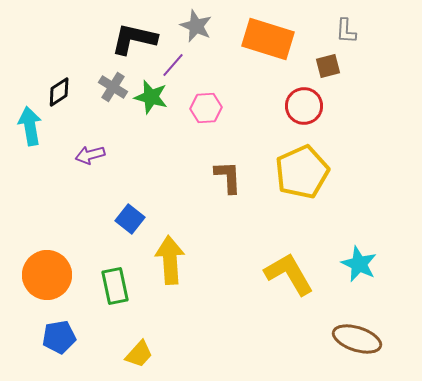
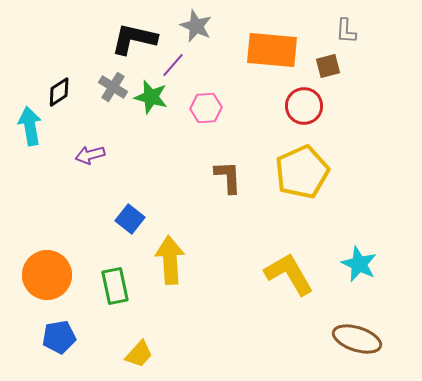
orange rectangle: moved 4 px right, 11 px down; rotated 12 degrees counterclockwise
